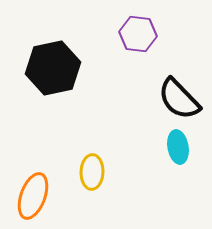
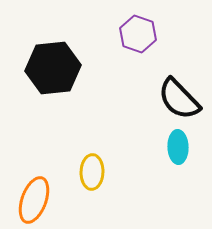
purple hexagon: rotated 12 degrees clockwise
black hexagon: rotated 6 degrees clockwise
cyan ellipse: rotated 8 degrees clockwise
orange ellipse: moved 1 px right, 4 px down
